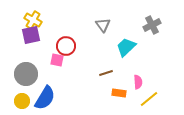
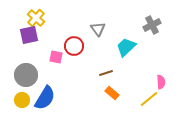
yellow cross: moved 3 px right, 2 px up; rotated 12 degrees clockwise
gray triangle: moved 5 px left, 4 px down
purple square: moved 2 px left
red circle: moved 8 px right
pink square: moved 1 px left, 3 px up
gray circle: moved 1 px down
pink semicircle: moved 23 px right
orange rectangle: moved 7 px left; rotated 32 degrees clockwise
yellow circle: moved 1 px up
